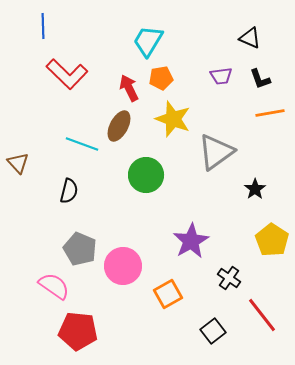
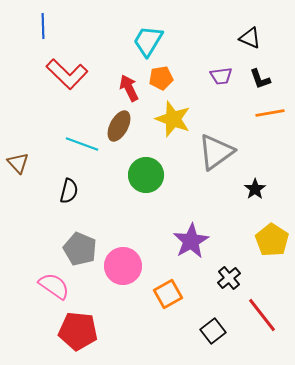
black cross: rotated 15 degrees clockwise
